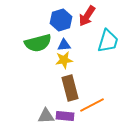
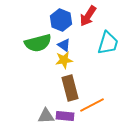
red arrow: moved 1 px right
blue hexagon: rotated 20 degrees counterclockwise
cyan trapezoid: moved 2 px down
blue triangle: rotated 40 degrees clockwise
